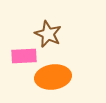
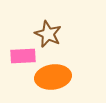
pink rectangle: moved 1 px left
